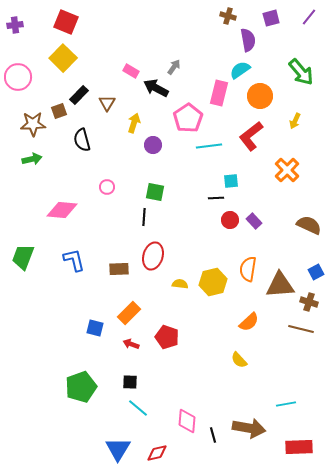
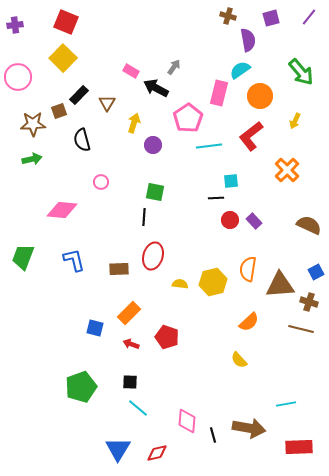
pink circle at (107, 187): moved 6 px left, 5 px up
